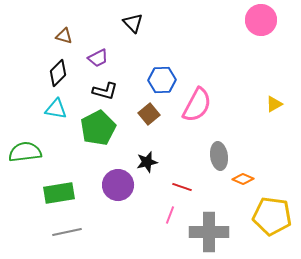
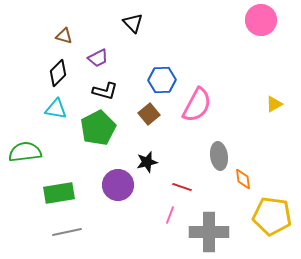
orange diamond: rotated 60 degrees clockwise
